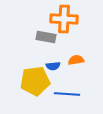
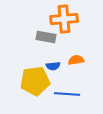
orange cross: rotated 8 degrees counterclockwise
